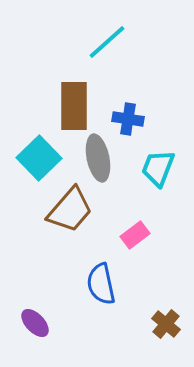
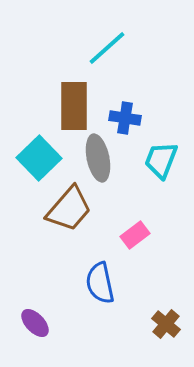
cyan line: moved 6 px down
blue cross: moved 3 px left, 1 px up
cyan trapezoid: moved 3 px right, 8 px up
brown trapezoid: moved 1 px left, 1 px up
blue semicircle: moved 1 px left, 1 px up
